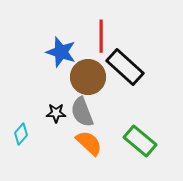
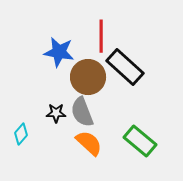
blue star: moved 2 px left; rotated 8 degrees counterclockwise
